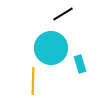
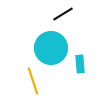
cyan rectangle: rotated 12 degrees clockwise
yellow line: rotated 20 degrees counterclockwise
